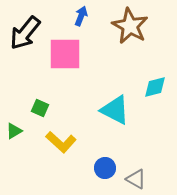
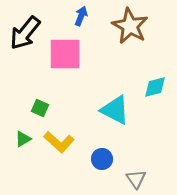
green triangle: moved 9 px right, 8 px down
yellow L-shape: moved 2 px left
blue circle: moved 3 px left, 9 px up
gray triangle: rotated 25 degrees clockwise
